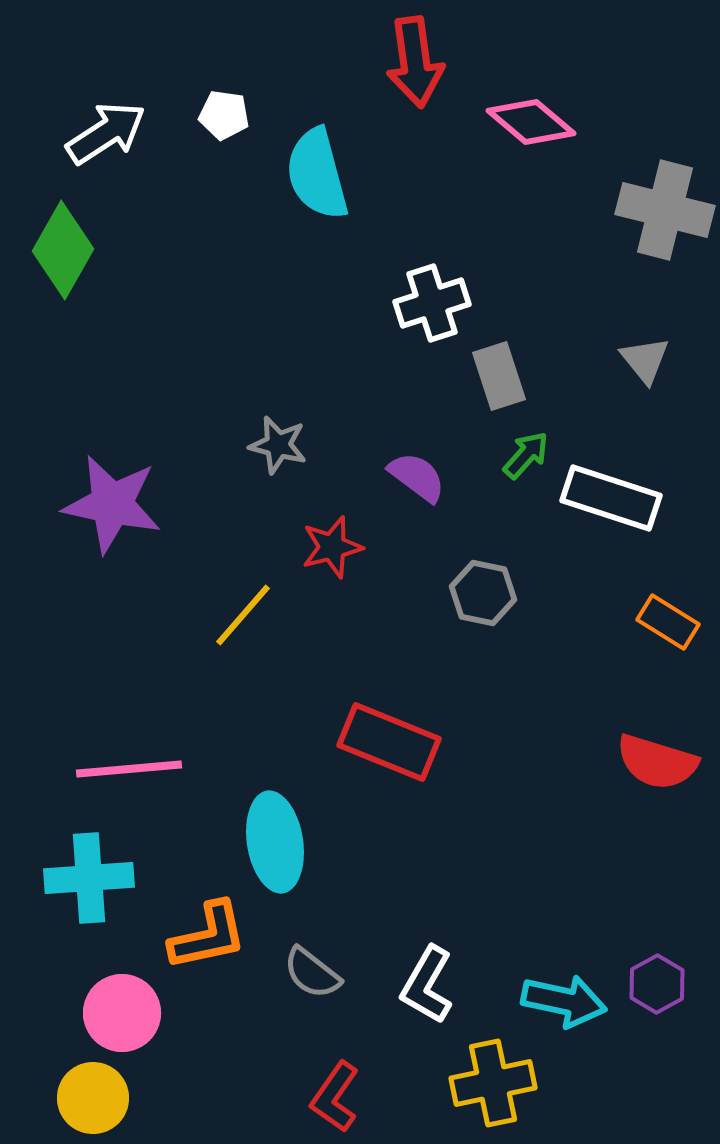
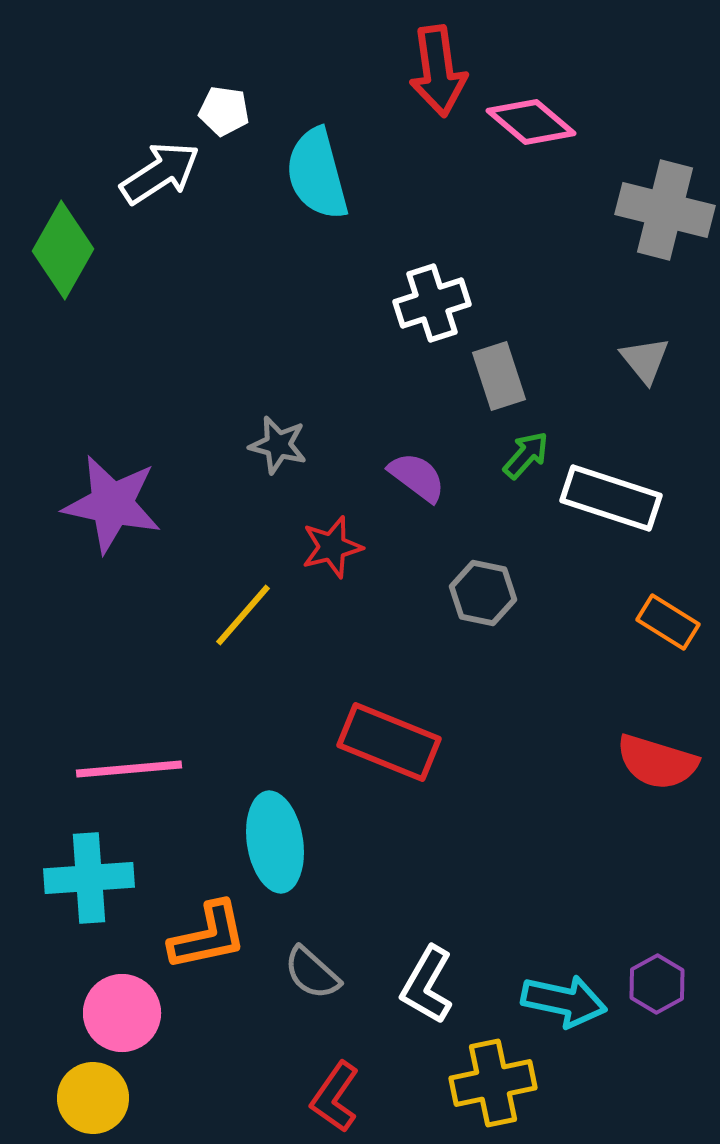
red arrow: moved 23 px right, 9 px down
white pentagon: moved 4 px up
white arrow: moved 54 px right, 40 px down
gray semicircle: rotated 4 degrees clockwise
